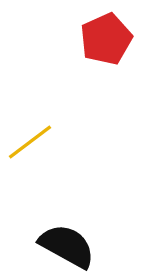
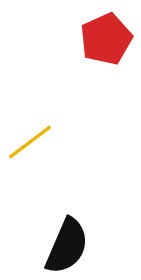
black semicircle: rotated 84 degrees clockwise
